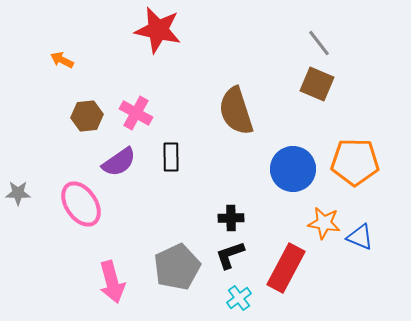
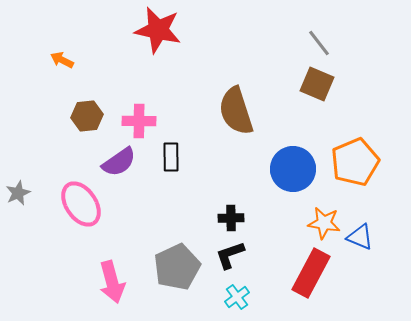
pink cross: moved 3 px right, 8 px down; rotated 28 degrees counterclockwise
orange pentagon: rotated 24 degrees counterclockwise
gray star: rotated 25 degrees counterclockwise
red rectangle: moved 25 px right, 5 px down
cyan cross: moved 2 px left, 1 px up
